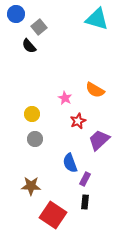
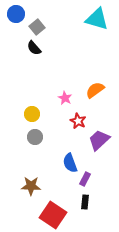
gray square: moved 2 px left
black semicircle: moved 5 px right, 2 px down
orange semicircle: rotated 114 degrees clockwise
red star: rotated 21 degrees counterclockwise
gray circle: moved 2 px up
